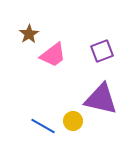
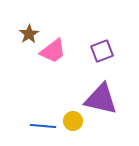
pink trapezoid: moved 4 px up
blue line: rotated 25 degrees counterclockwise
